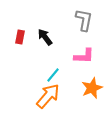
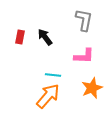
cyan line: rotated 56 degrees clockwise
